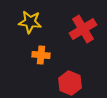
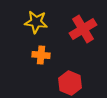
yellow star: moved 6 px right
